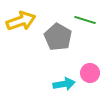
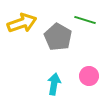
yellow arrow: moved 1 px right, 2 px down
pink circle: moved 1 px left, 3 px down
cyan arrow: moved 10 px left; rotated 70 degrees counterclockwise
